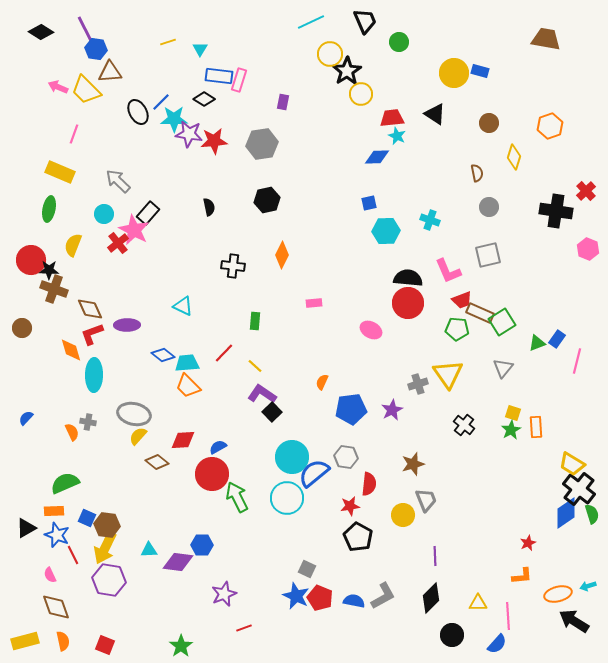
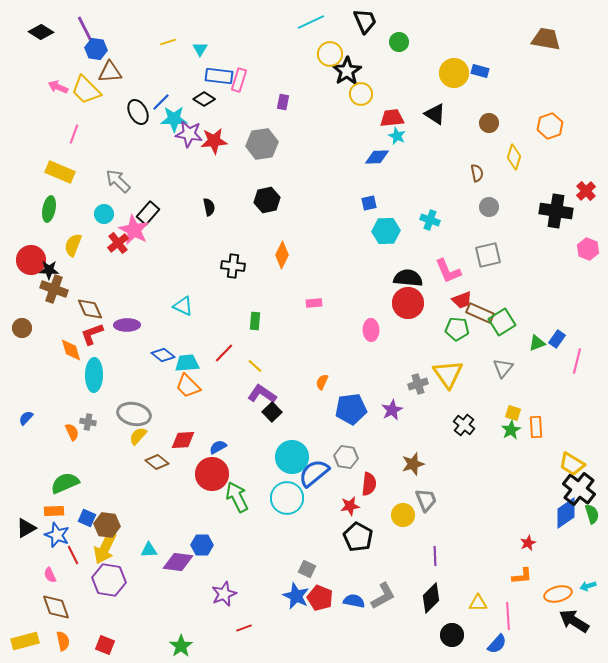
pink ellipse at (371, 330): rotated 60 degrees clockwise
